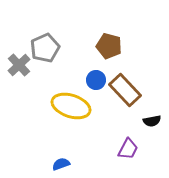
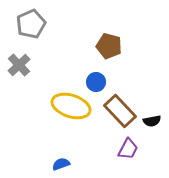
gray pentagon: moved 14 px left, 24 px up
blue circle: moved 2 px down
brown rectangle: moved 5 px left, 21 px down
